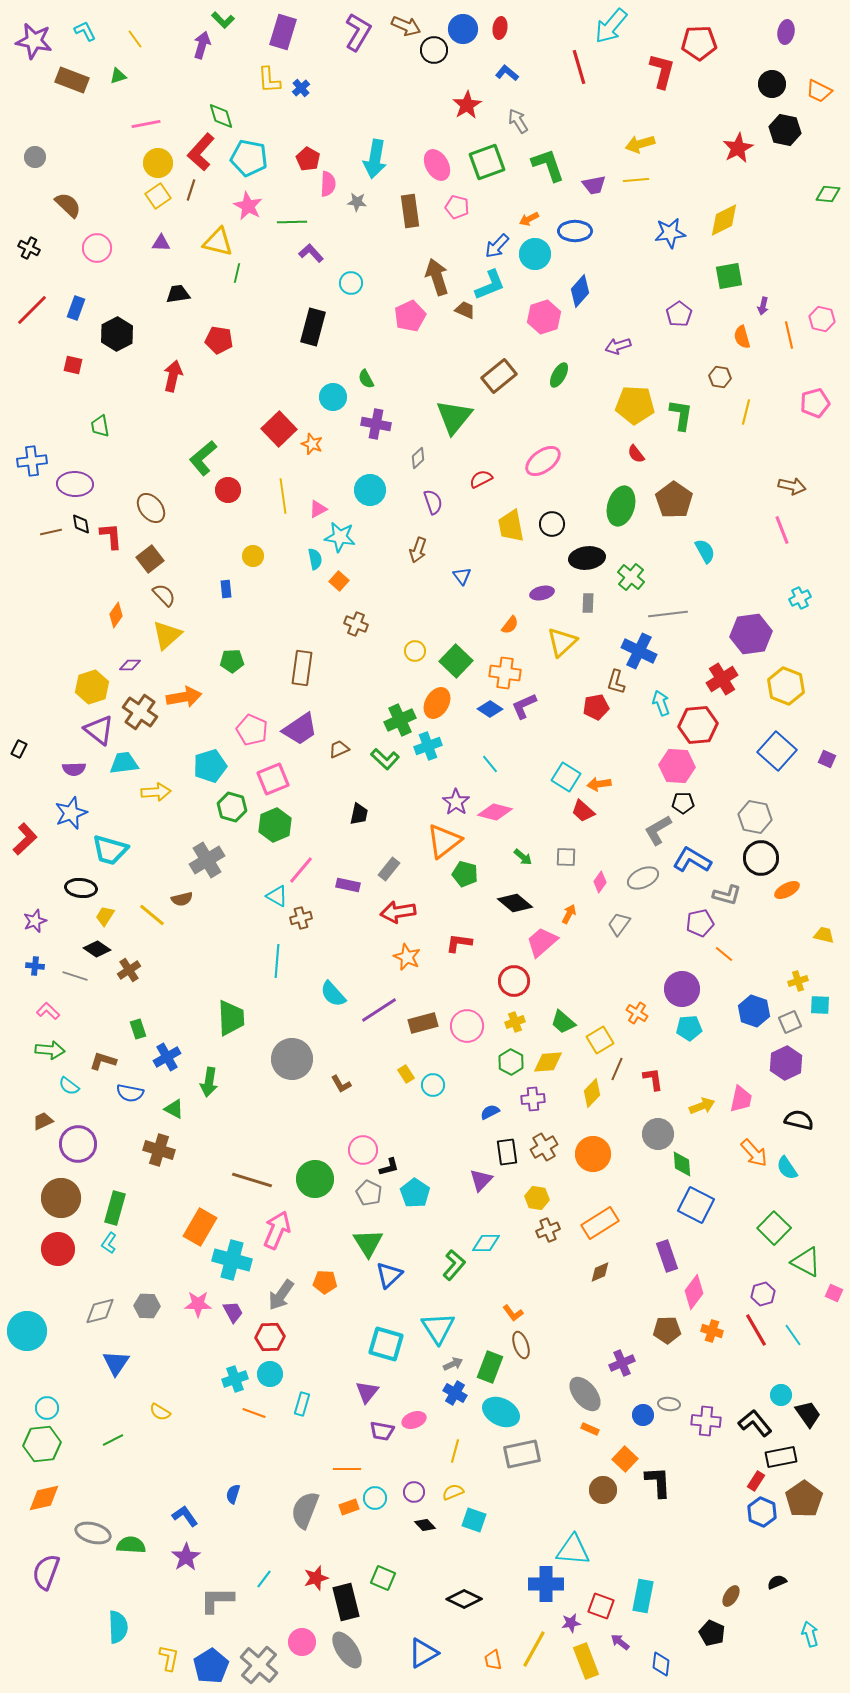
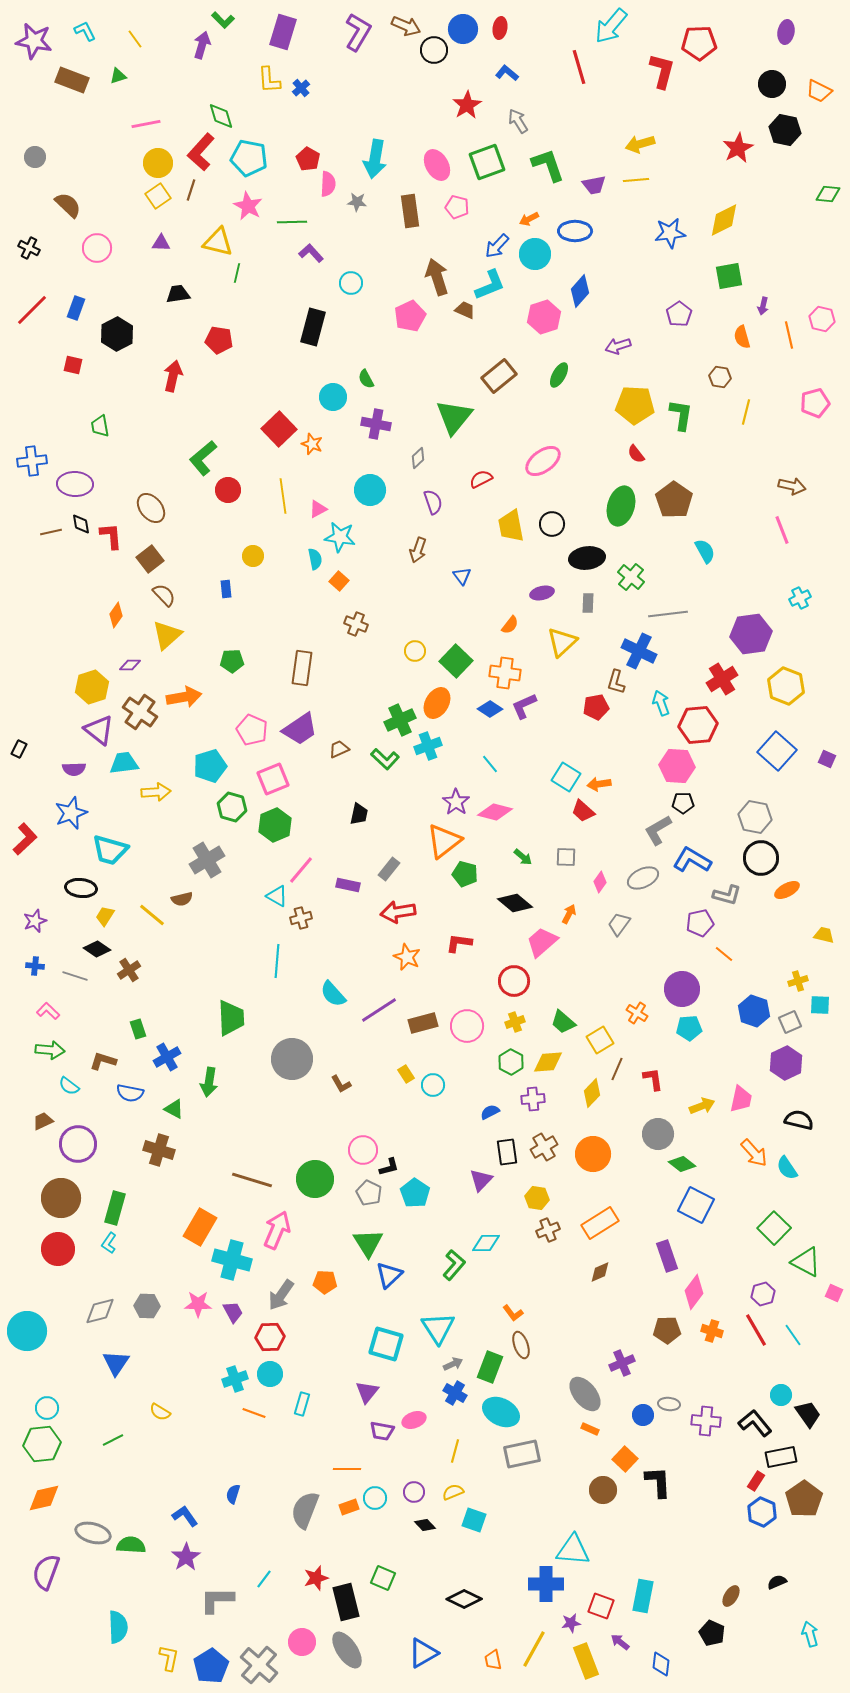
green diamond at (682, 1164): rotated 48 degrees counterclockwise
